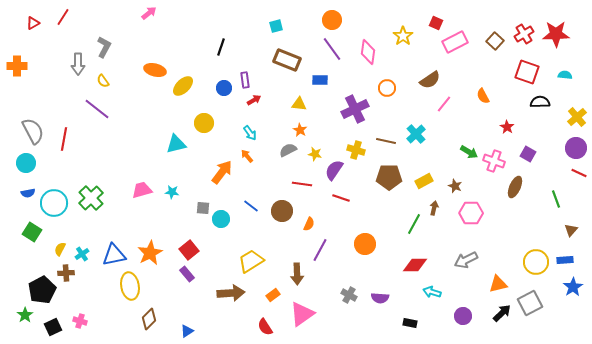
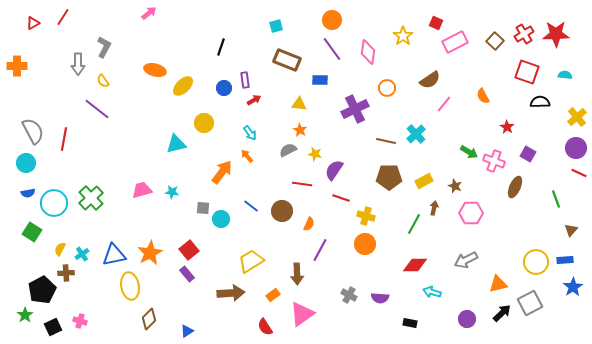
yellow cross at (356, 150): moved 10 px right, 66 px down
purple circle at (463, 316): moved 4 px right, 3 px down
